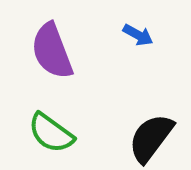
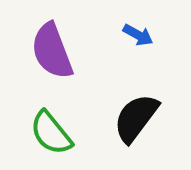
green semicircle: rotated 15 degrees clockwise
black semicircle: moved 15 px left, 20 px up
